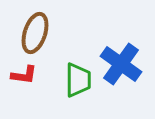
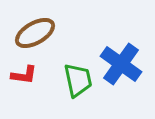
brown ellipse: rotated 42 degrees clockwise
green trapezoid: rotated 12 degrees counterclockwise
